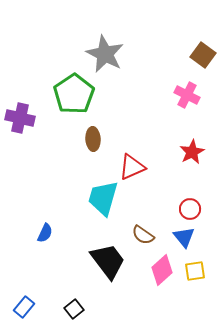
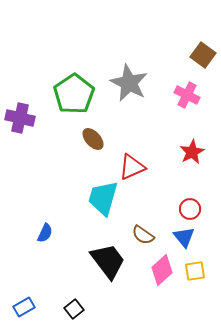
gray star: moved 24 px right, 29 px down
brown ellipse: rotated 40 degrees counterclockwise
blue rectangle: rotated 20 degrees clockwise
